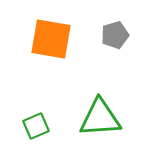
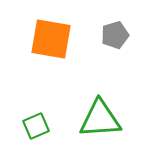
green triangle: moved 1 px down
